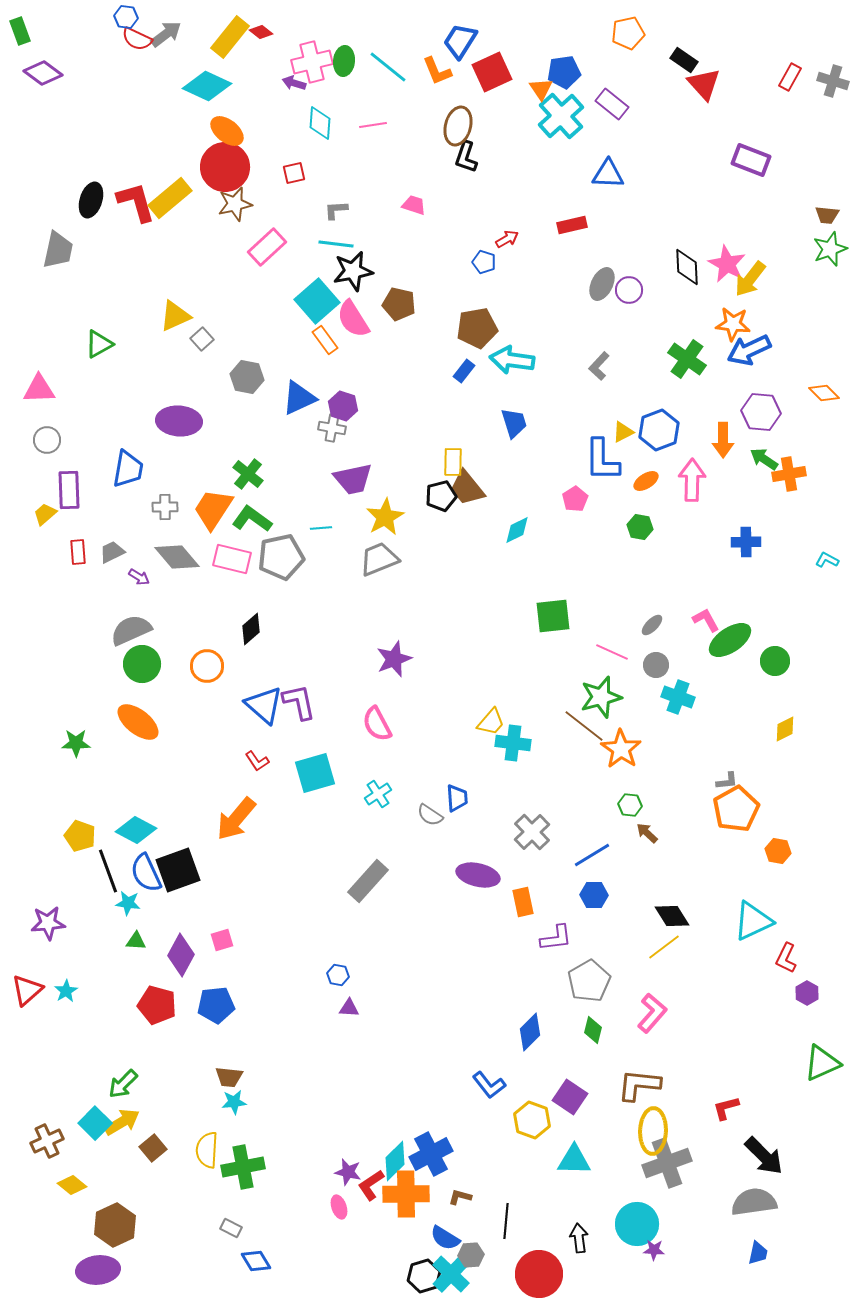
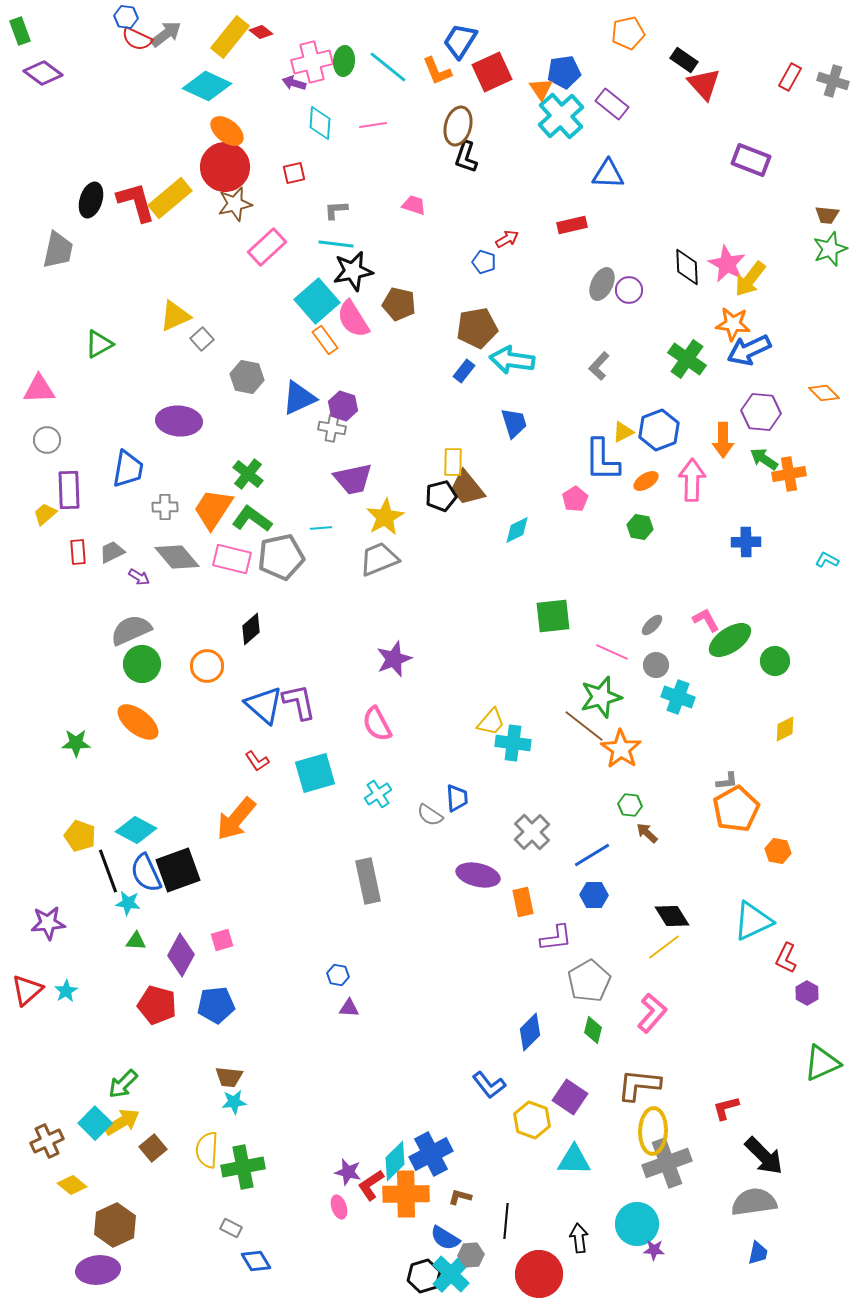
gray rectangle at (368, 881): rotated 54 degrees counterclockwise
